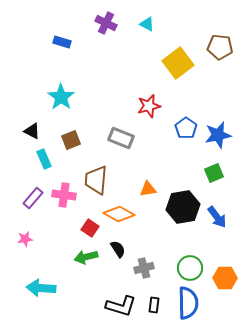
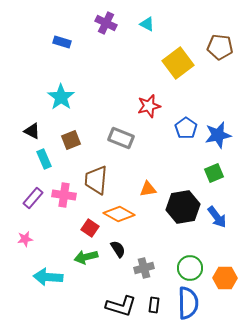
cyan arrow: moved 7 px right, 11 px up
